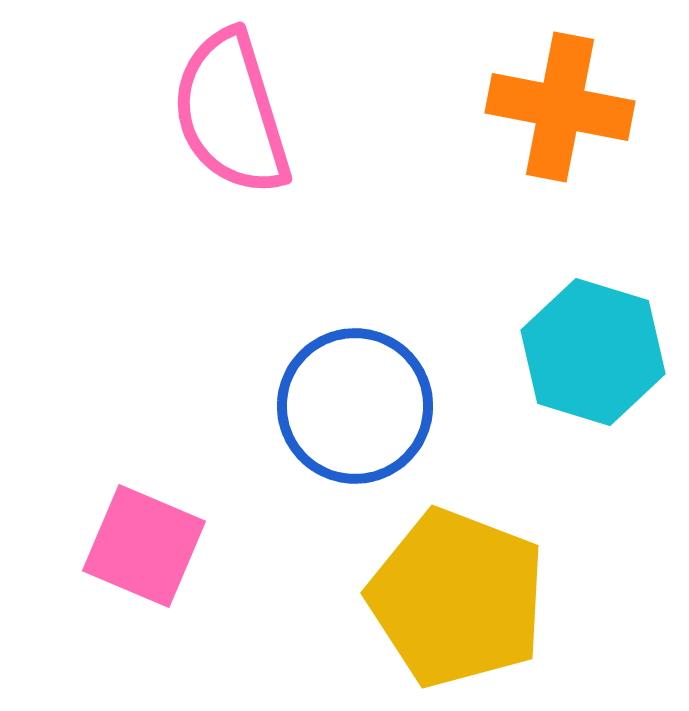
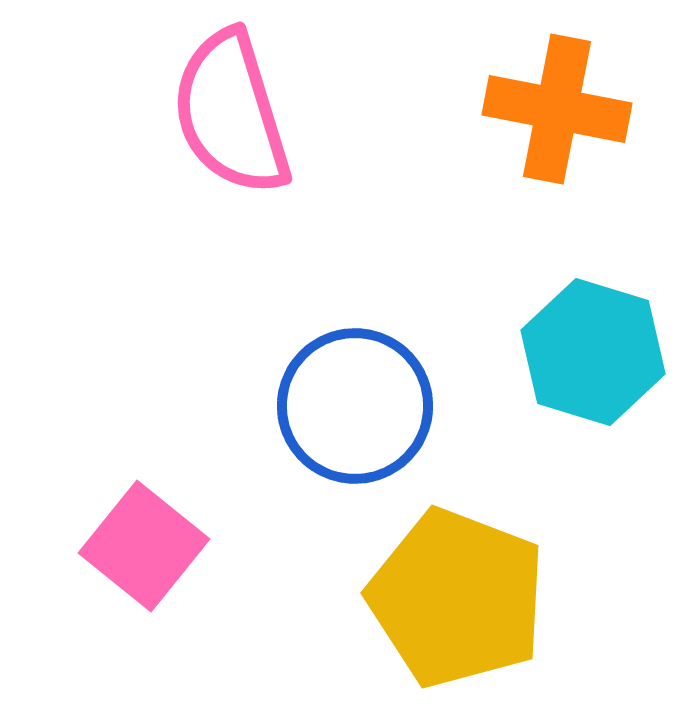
orange cross: moved 3 px left, 2 px down
pink square: rotated 16 degrees clockwise
